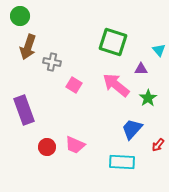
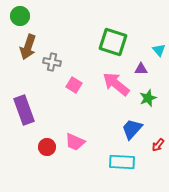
pink arrow: moved 1 px up
green star: rotated 12 degrees clockwise
pink trapezoid: moved 3 px up
